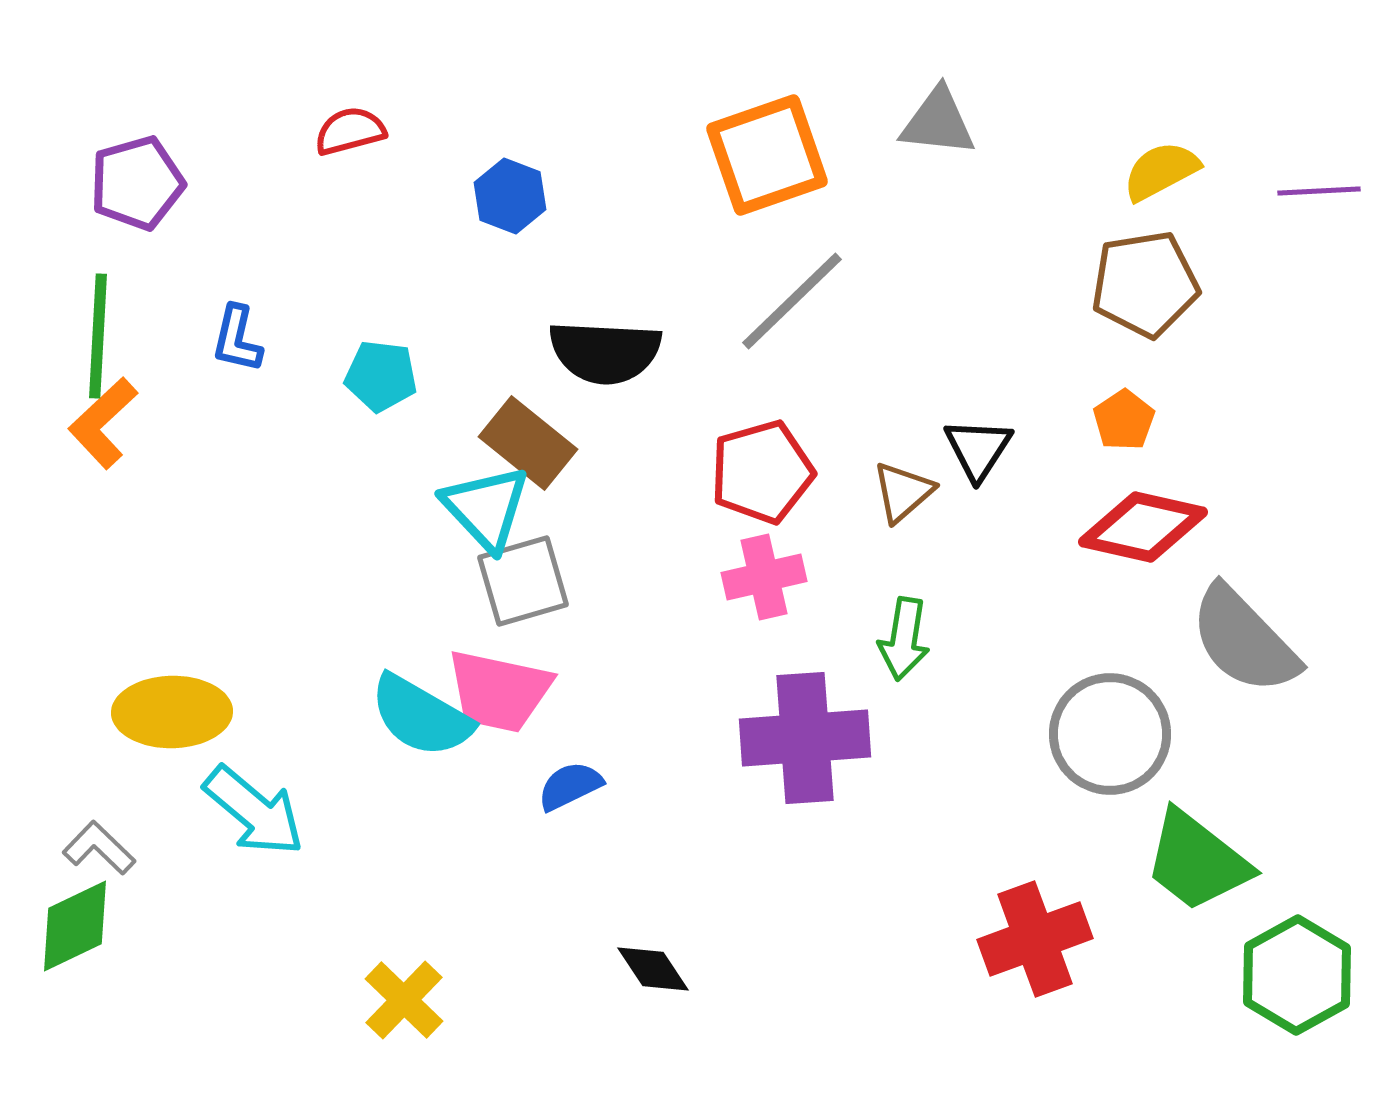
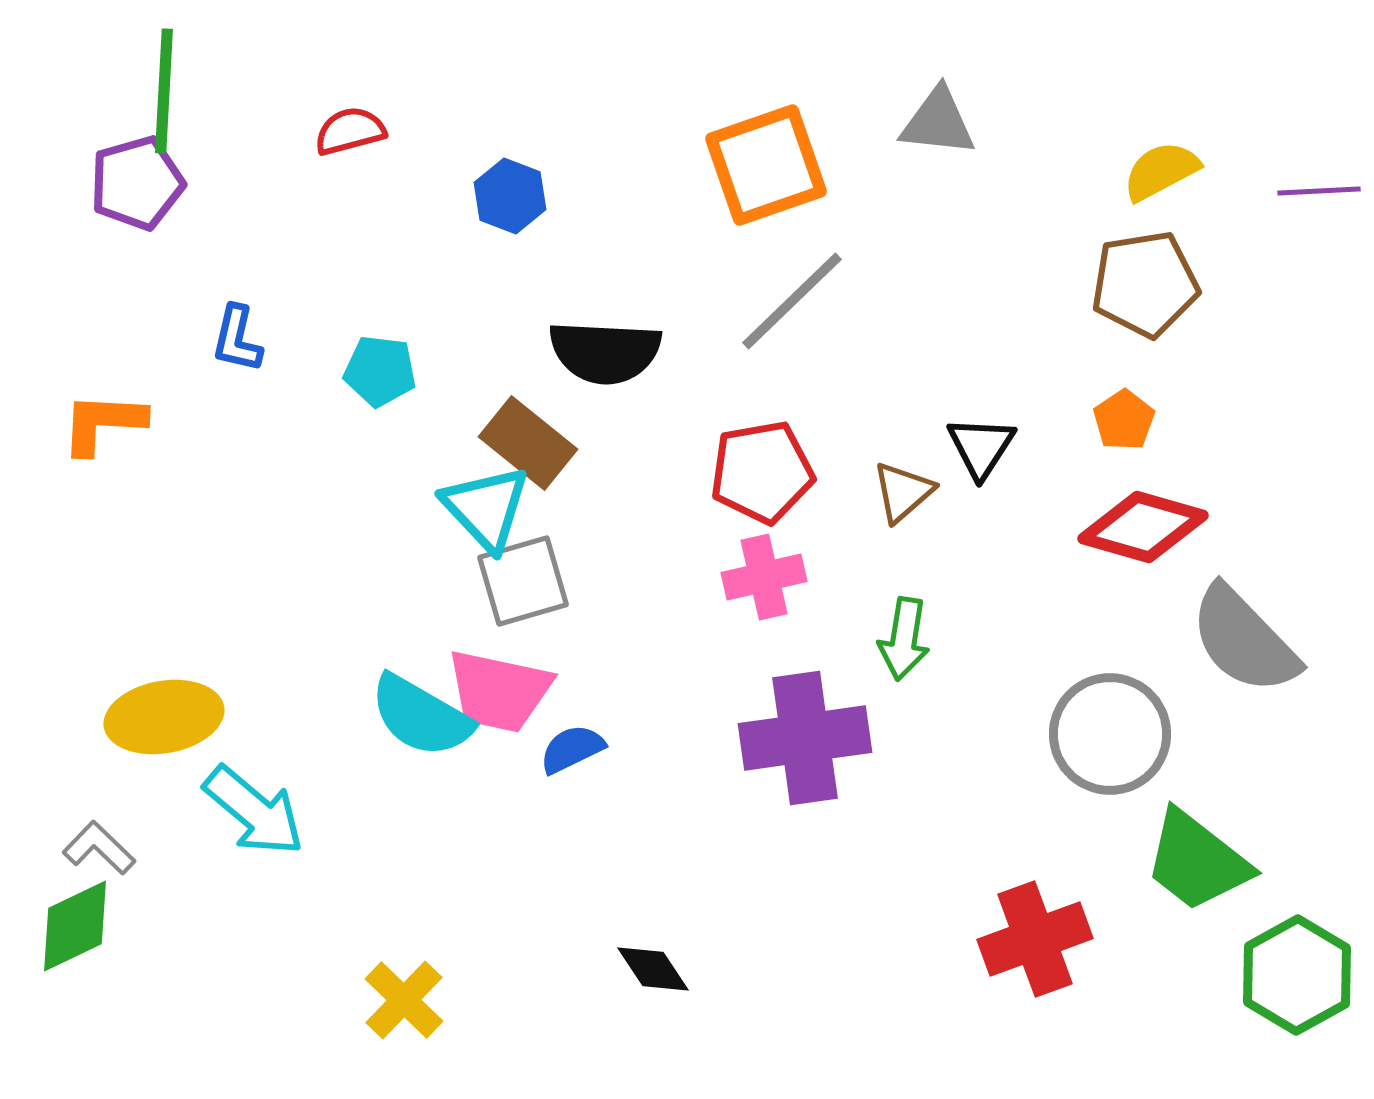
orange square: moved 1 px left, 10 px down
green line: moved 66 px right, 245 px up
cyan pentagon: moved 1 px left, 5 px up
orange L-shape: rotated 46 degrees clockwise
black triangle: moved 3 px right, 2 px up
red pentagon: rotated 6 degrees clockwise
red diamond: rotated 3 degrees clockwise
yellow ellipse: moved 8 px left, 5 px down; rotated 9 degrees counterclockwise
purple cross: rotated 4 degrees counterclockwise
blue semicircle: moved 2 px right, 37 px up
